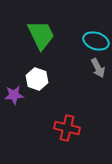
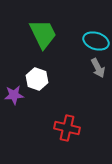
green trapezoid: moved 2 px right, 1 px up
